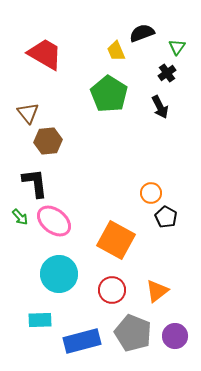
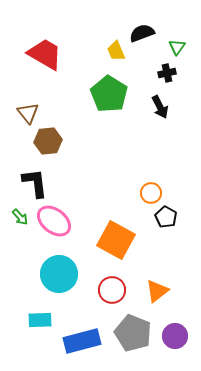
black cross: rotated 24 degrees clockwise
